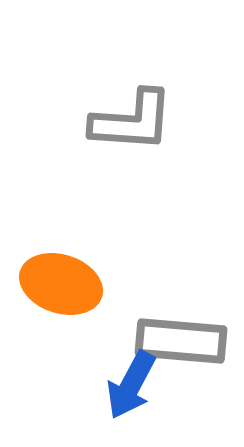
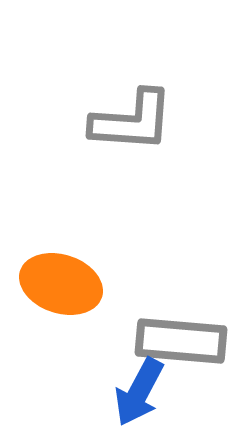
blue arrow: moved 8 px right, 7 px down
